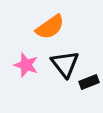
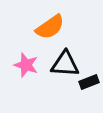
black triangle: rotated 48 degrees counterclockwise
